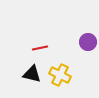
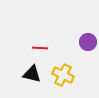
red line: rotated 14 degrees clockwise
yellow cross: moved 3 px right
